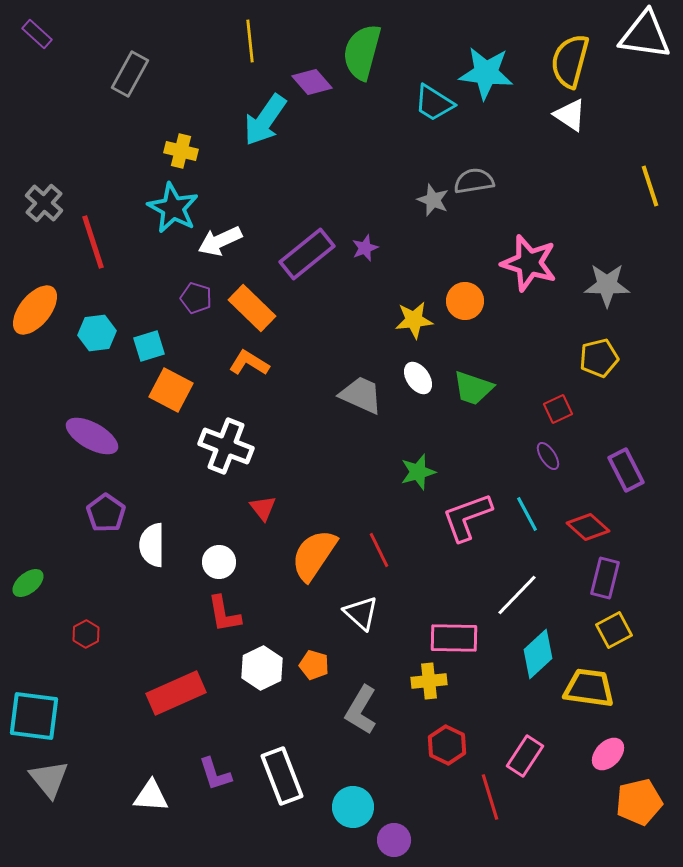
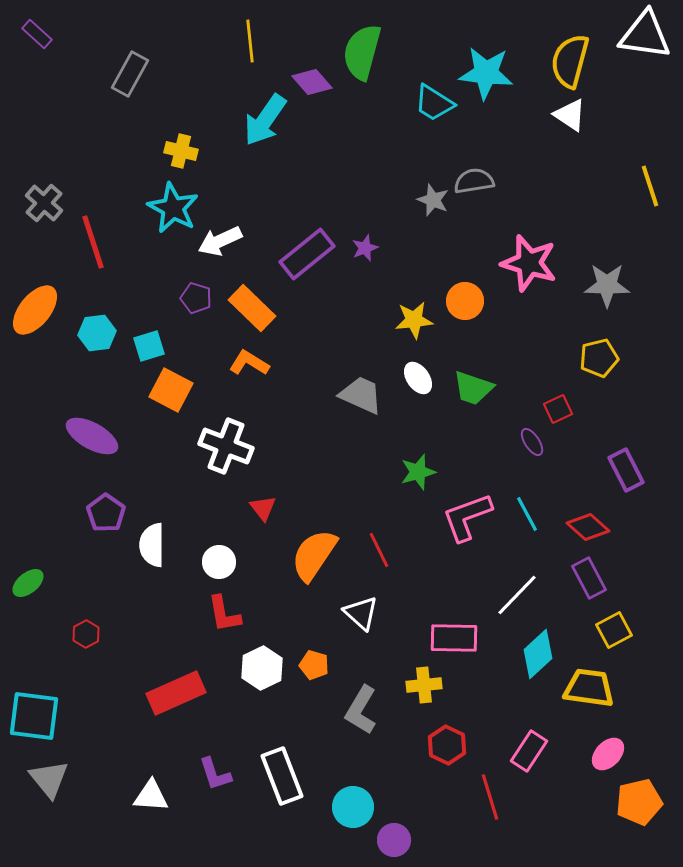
purple ellipse at (548, 456): moved 16 px left, 14 px up
purple rectangle at (605, 578): moved 16 px left; rotated 42 degrees counterclockwise
yellow cross at (429, 681): moved 5 px left, 4 px down
pink rectangle at (525, 756): moved 4 px right, 5 px up
